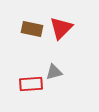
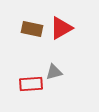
red triangle: rotated 15 degrees clockwise
